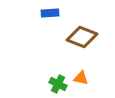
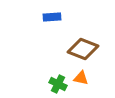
blue rectangle: moved 2 px right, 4 px down
brown diamond: moved 1 px right, 12 px down
